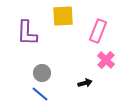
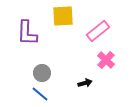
pink rectangle: rotated 30 degrees clockwise
